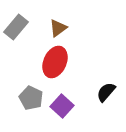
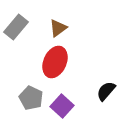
black semicircle: moved 1 px up
